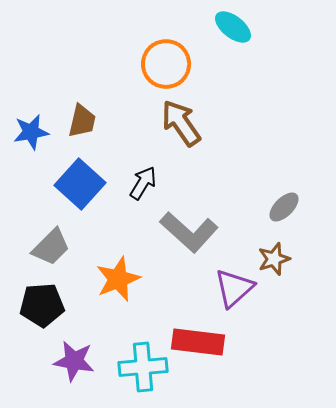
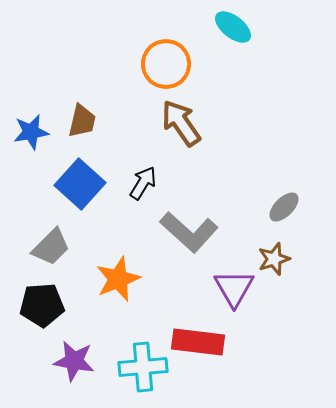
purple triangle: rotated 18 degrees counterclockwise
